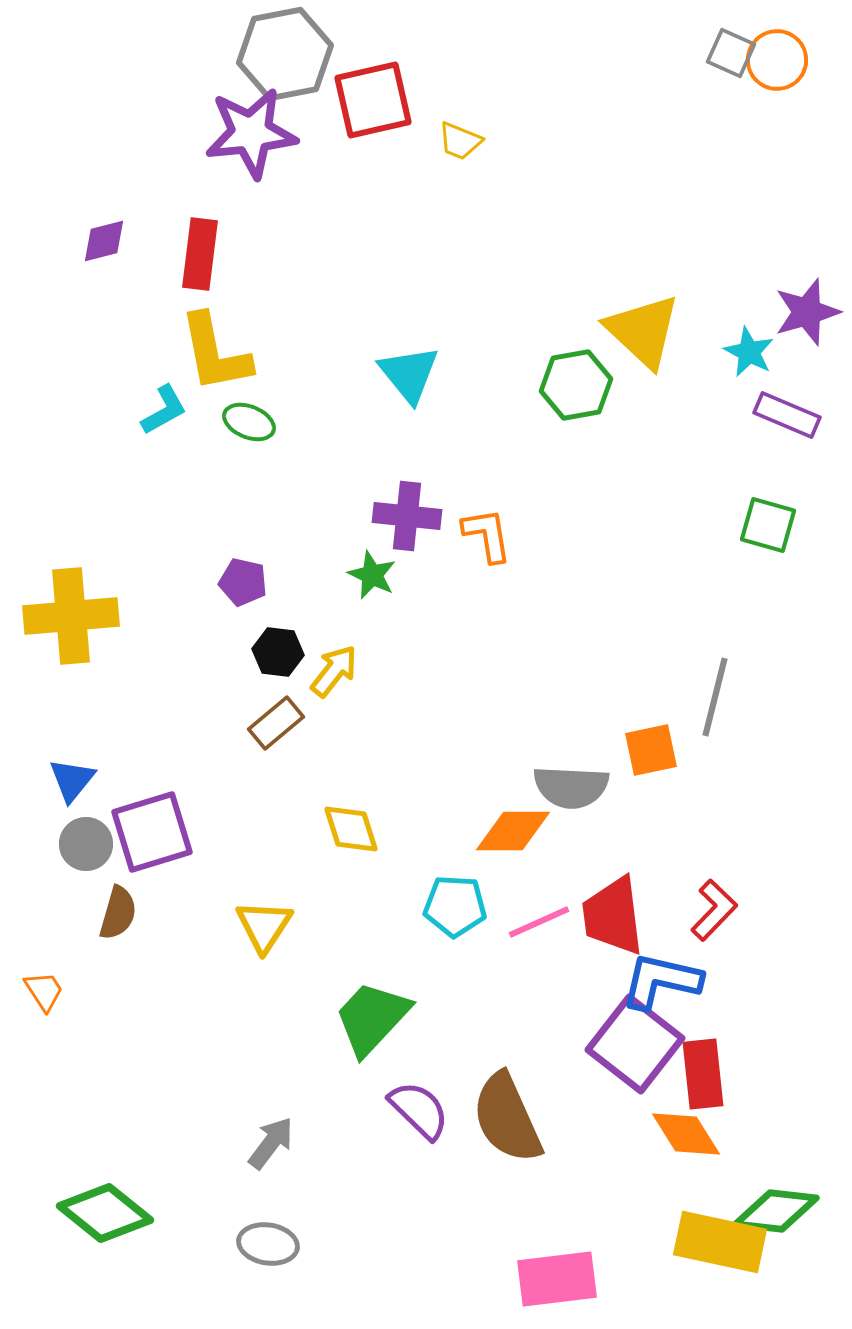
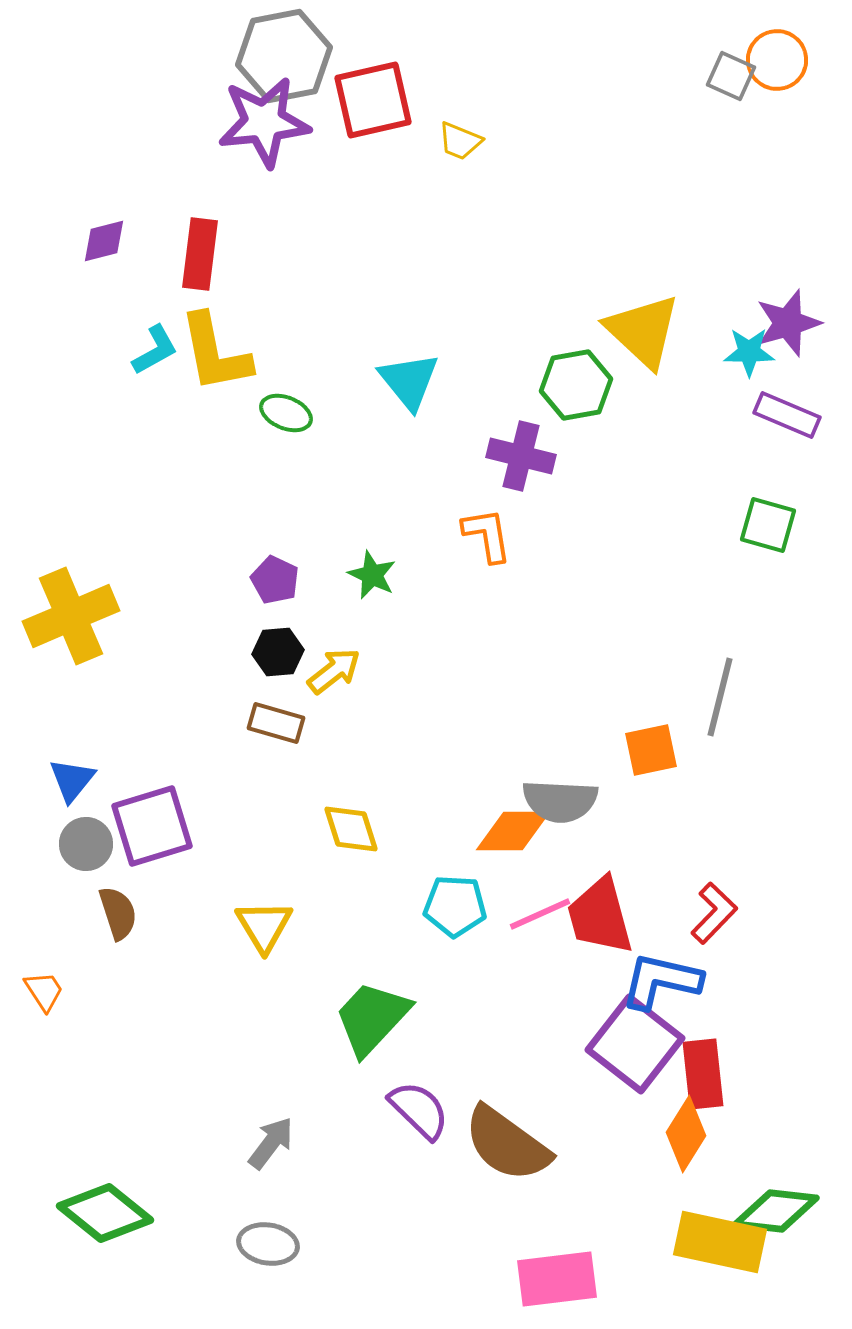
gray square at (731, 53): moved 23 px down
gray hexagon at (285, 54): moved 1 px left, 2 px down
purple star at (251, 133): moved 13 px right, 11 px up
purple star at (807, 312): moved 19 px left, 11 px down
cyan star at (749, 352): rotated 27 degrees counterclockwise
cyan triangle at (409, 374): moved 7 px down
cyan L-shape at (164, 410): moved 9 px left, 60 px up
green ellipse at (249, 422): moved 37 px right, 9 px up
purple cross at (407, 516): moved 114 px right, 60 px up; rotated 8 degrees clockwise
purple pentagon at (243, 582): moved 32 px right, 2 px up; rotated 12 degrees clockwise
yellow cross at (71, 616): rotated 18 degrees counterclockwise
black hexagon at (278, 652): rotated 12 degrees counterclockwise
yellow arrow at (334, 671): rotated 14 degrees clockwise
gray line at (715, 697): moved 5 px right
brown rectangle at (276, 723): rotated 56 degrees clockwise
gray semicircle at (571, 787): moved 11 px left, 14 px down
purple square at (152, 832): moved 6 px up
red L-shape at (714, 910): moved 3 px down
brown semicircle at (118, 913): rotated 34 degrees counterclockwise
red trapezoid at (613, 916): moved 13 px left; rotated 8 degrees counterclockwise
pink line at (539, 922): moved 1 px right, 8 px up
yellow triangle at (264, 926): rotated 4 degrees counterclockwise
brown semicircle at (507, 1118): moved 26 px down; rotated 30 degrees counterclockwise
orange diamond at (686, 1134): rotated 64 degrees clockwise
